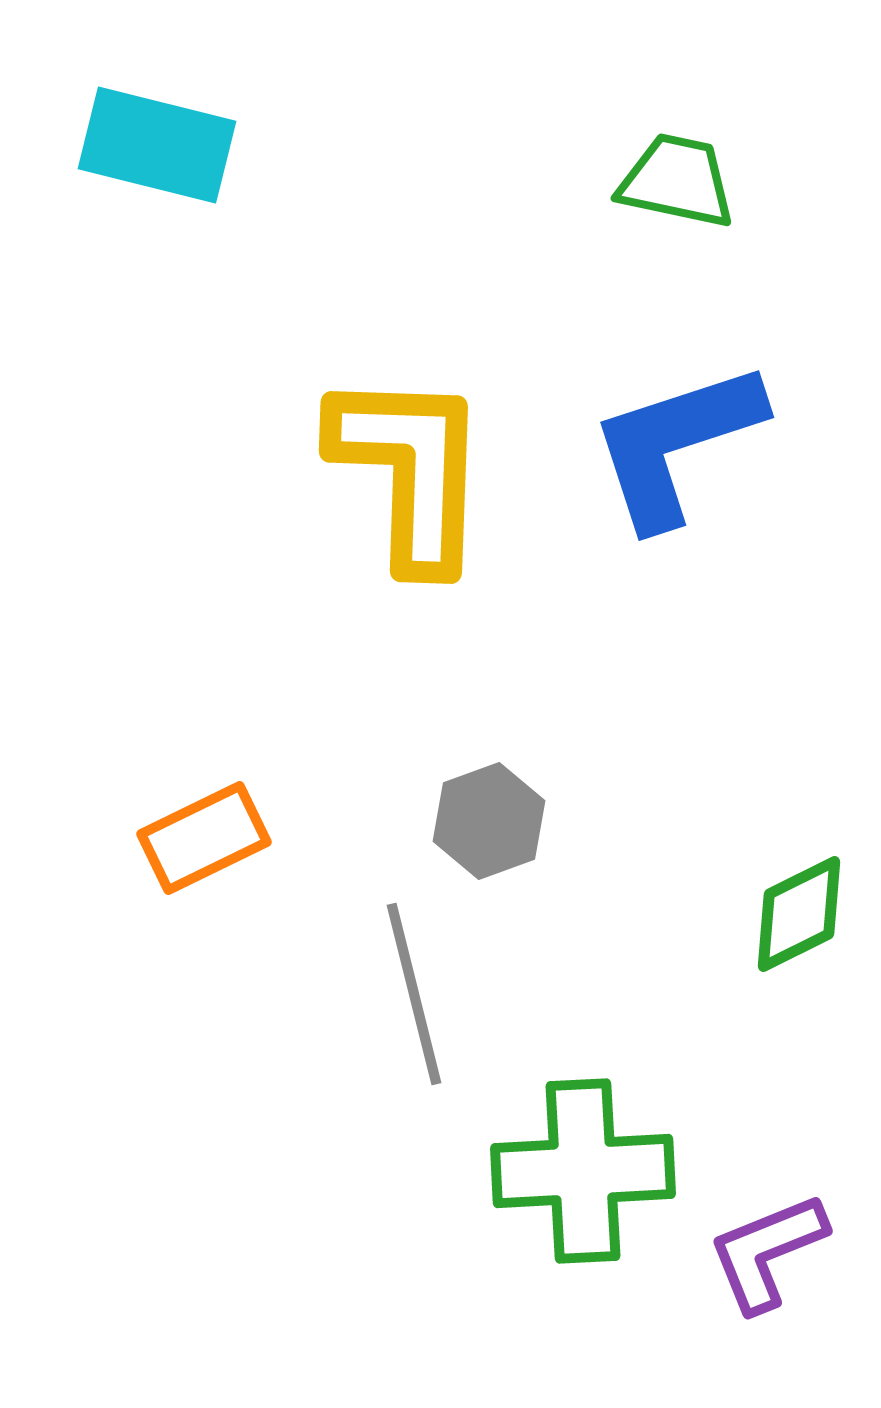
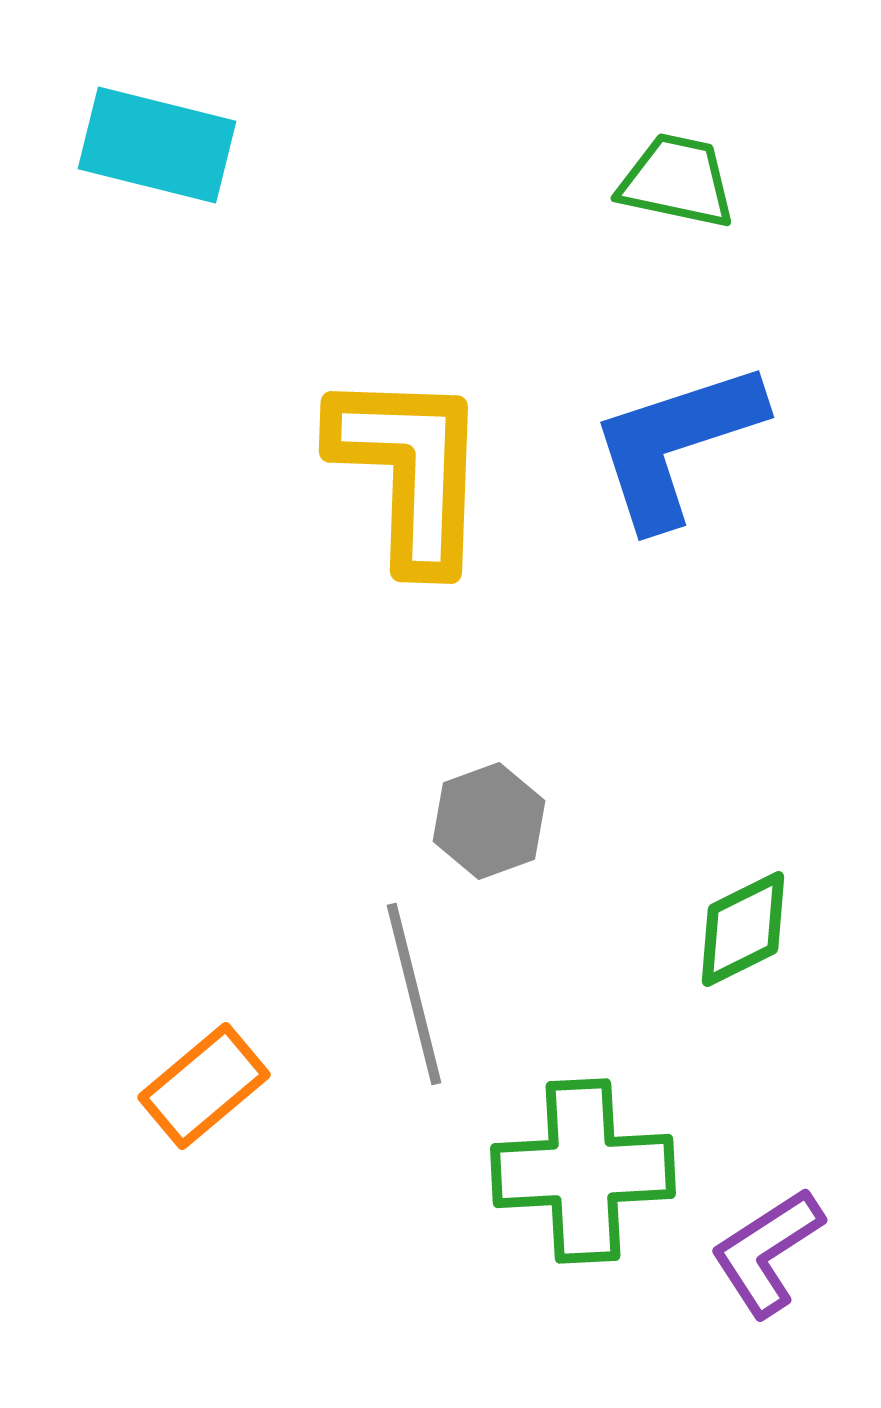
orange rectangle: moved 248 px down; rotated 14 degrees counterclockwise
green diamond: moved 56 px left, 15 px down
purple L-shape: rotated 11 degrees counterclockwise
